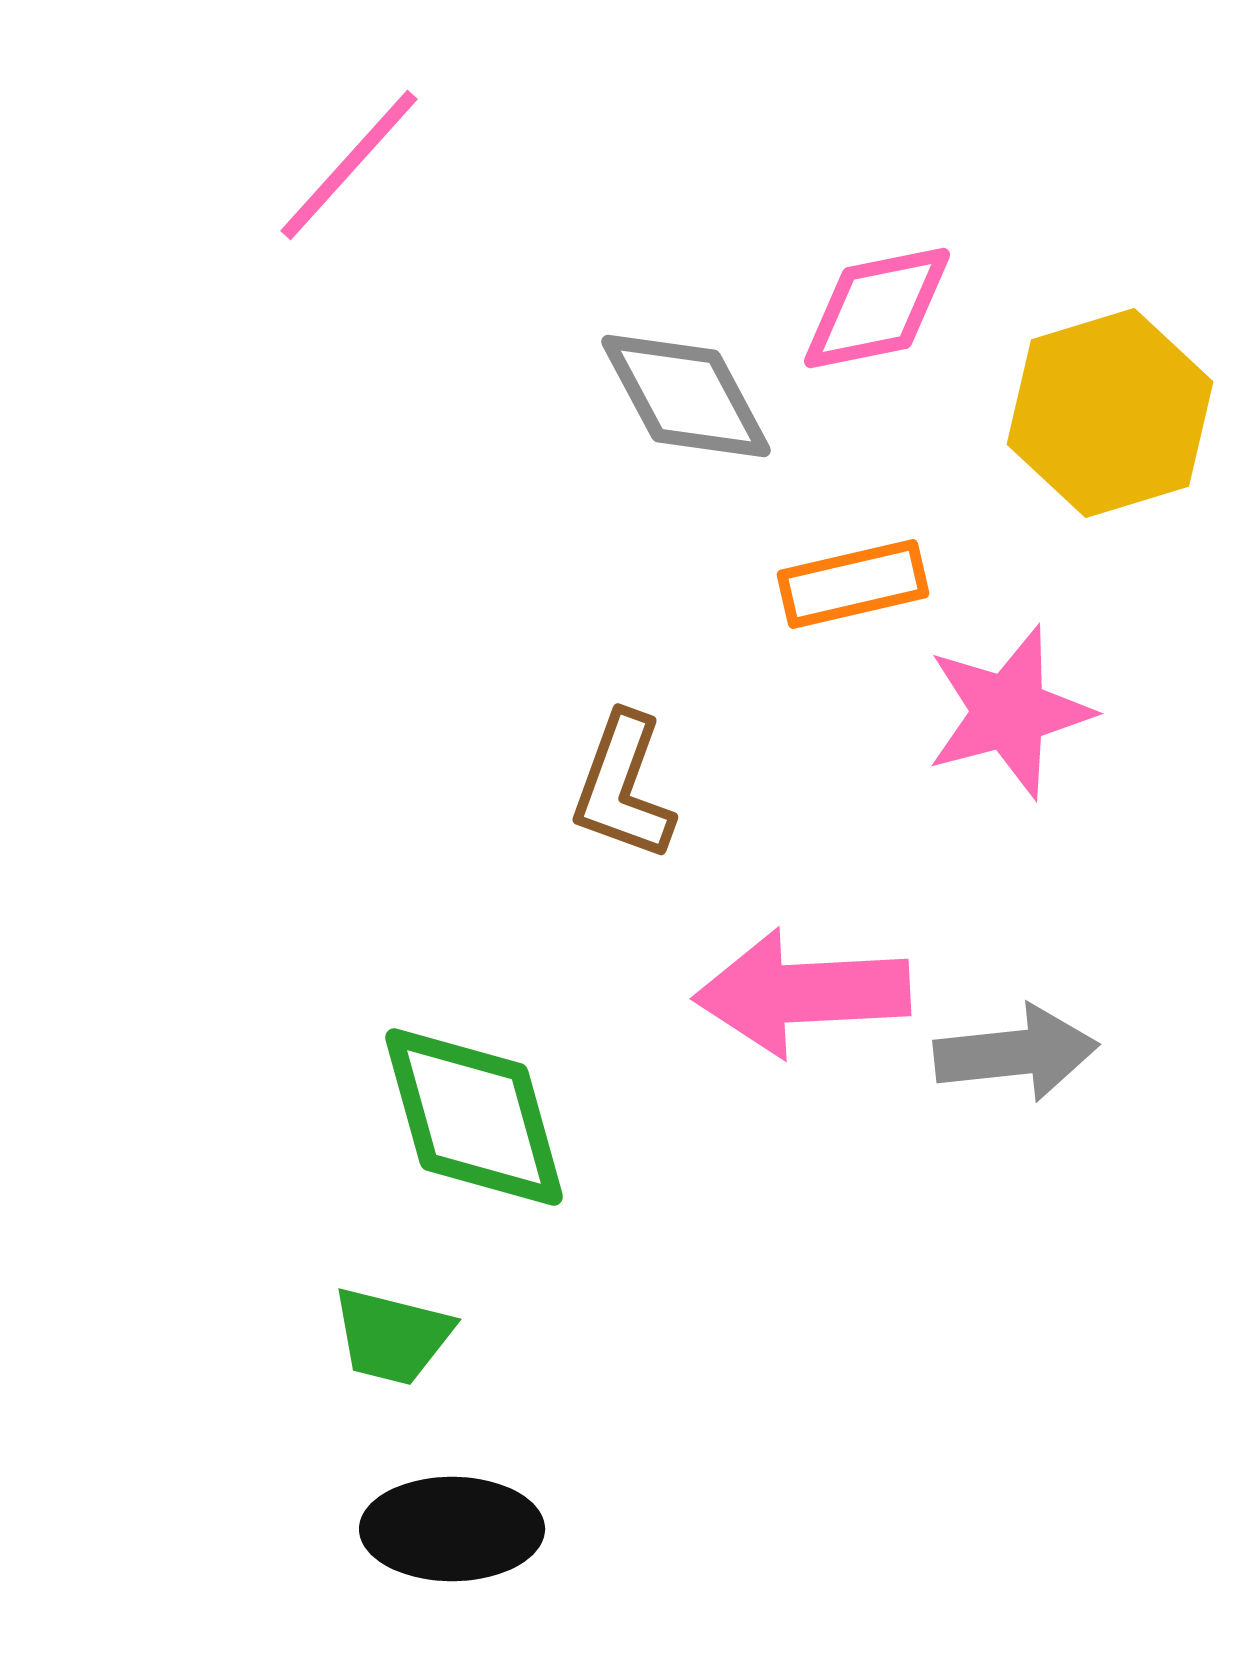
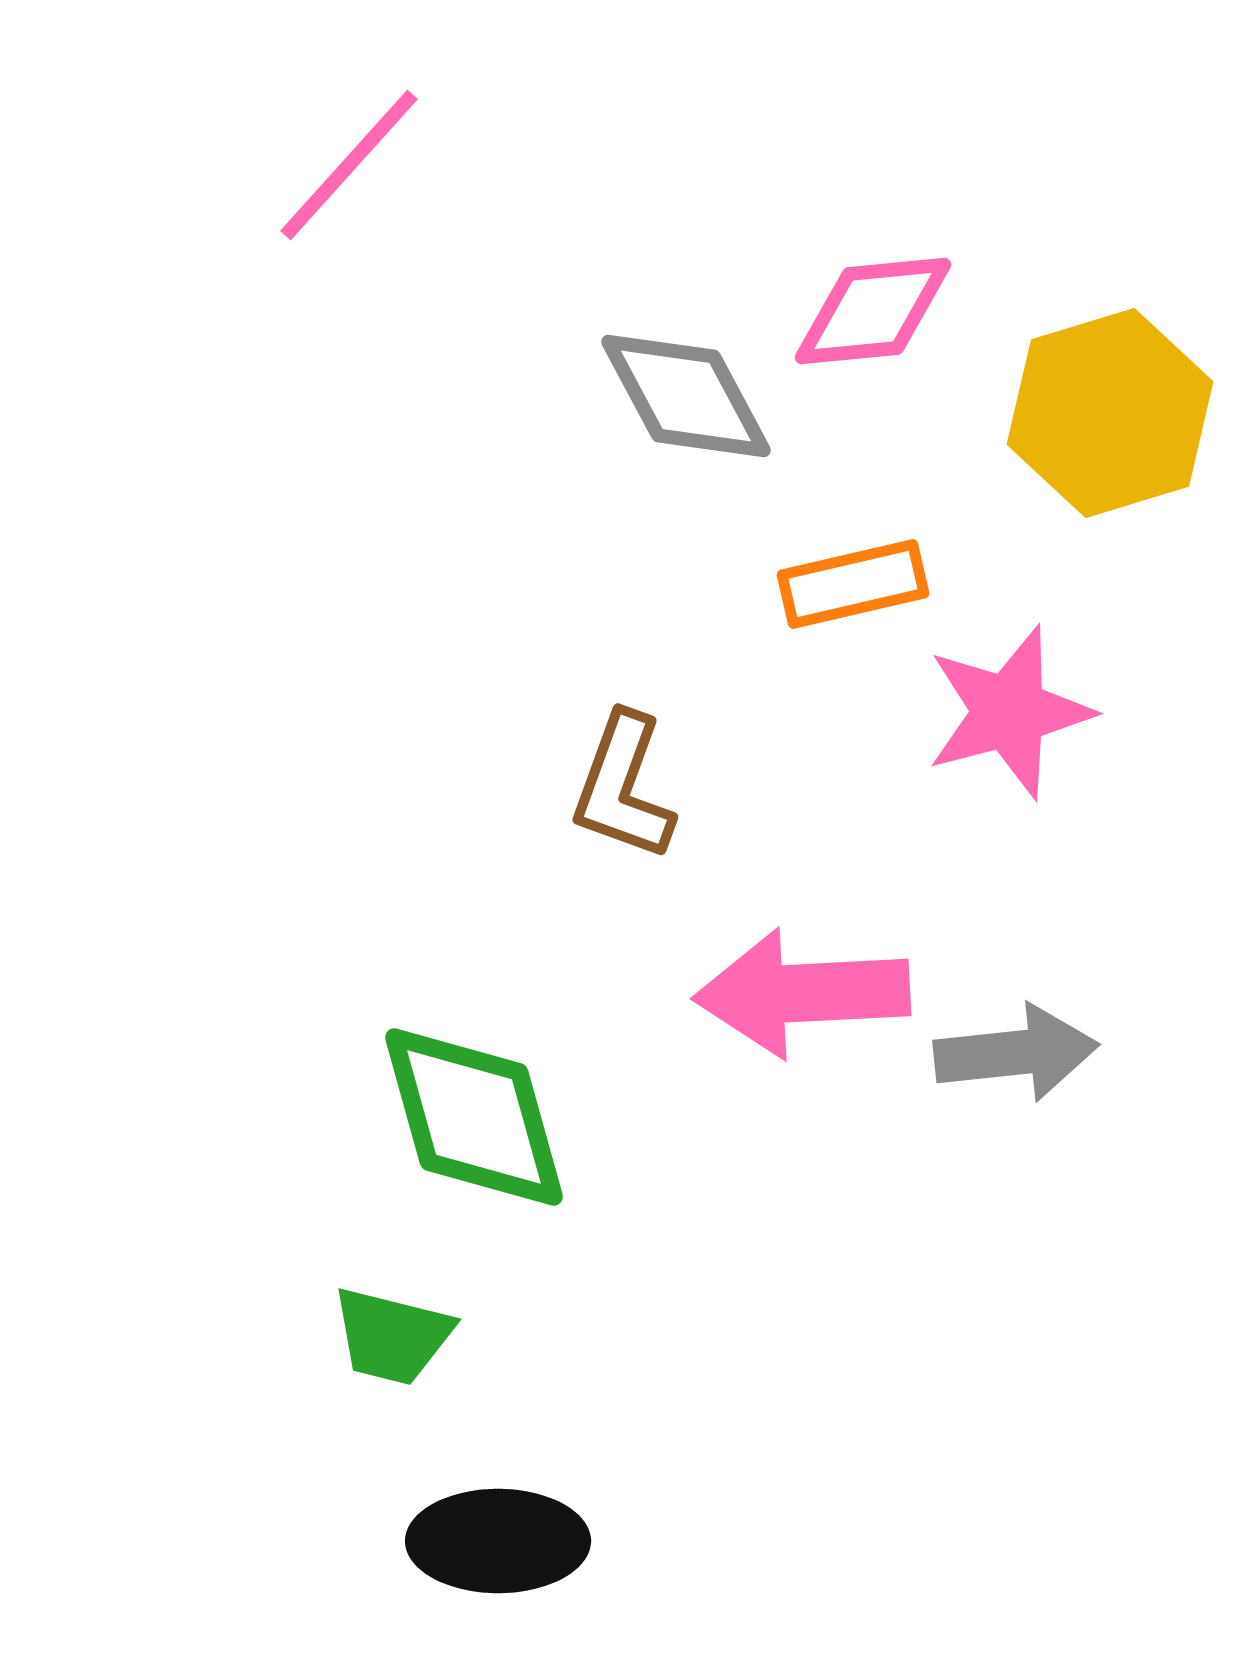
pink diamond: moved 4 px left, 3 px down; rotated 6 degrees clockwise
black ellipse: moved 46 px right, 12 px down
